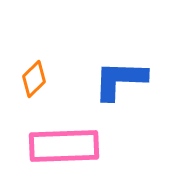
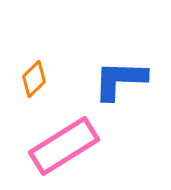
pink rectangle: rotated 30 degrees counterclockwise
